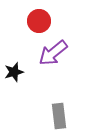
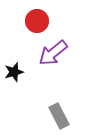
red circle: moved 2 px left
gray rectangle: rotated 20 degrees counterclockwise
